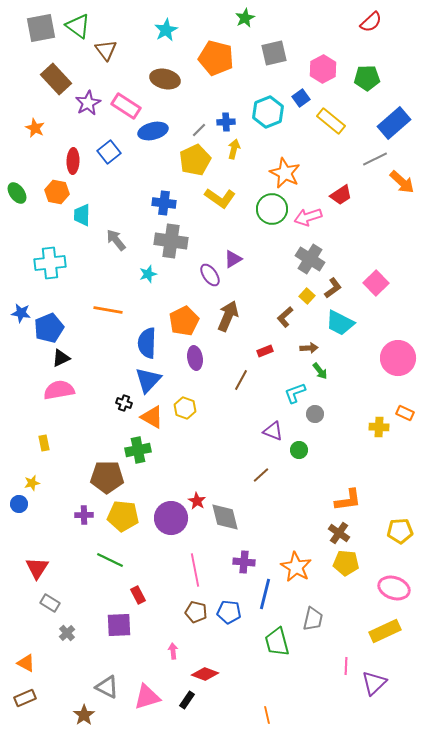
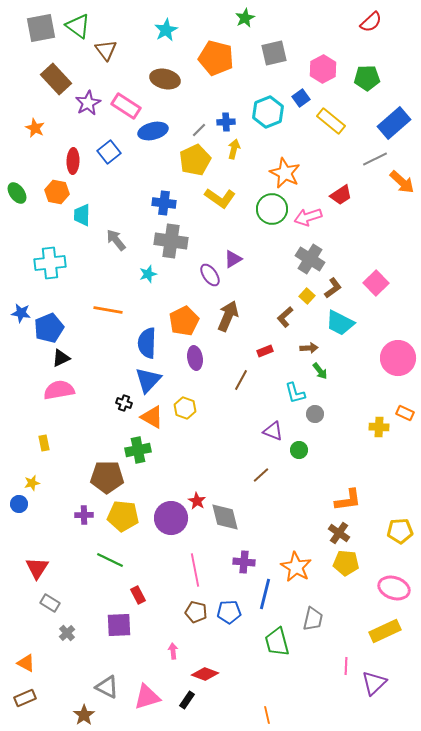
cyan L-shape at (295, 393): rotated 85 degrees counterclockwise
blue pentagon at (229, 612): rotated 10 degrees counterclockwise
